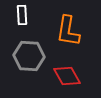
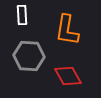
orange L-shape: moved 1 px left, 1 px up
red diamond: moved 1 px right
